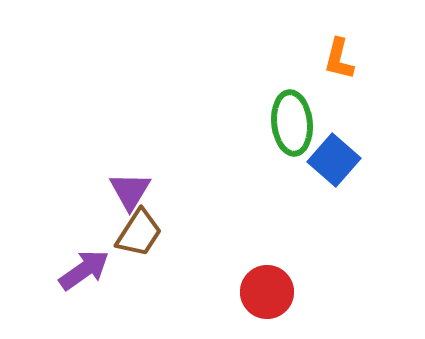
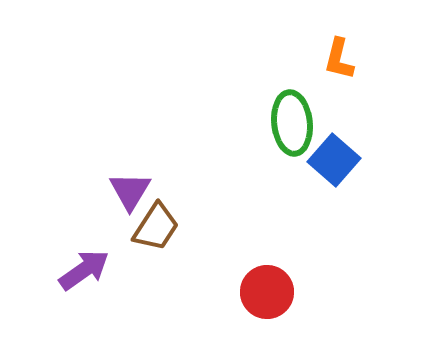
brown trapezoid: moved 17 px right, 6 px up
